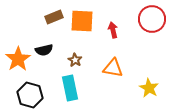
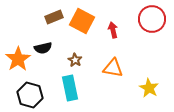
orange square: rotated 25 degrees clockwise
black semicircle: moved 1 px left, 2 px up
